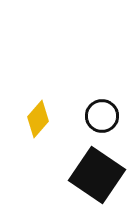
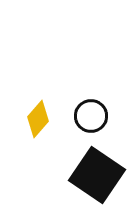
black circle: moved 11 px left
